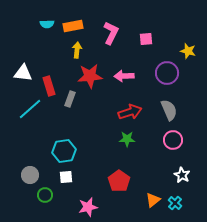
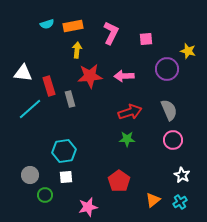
cyan semicircle: rotated 16 degrees counterclockwise
purple circle: moved 4 px up
gray rectangle: rotated 35 degrees counterclockwise
cyan cross: moved 5 px right, 1 px up; rotated 16 degrees clockwise
